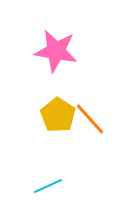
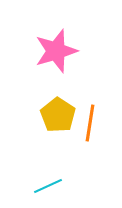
pink star: rotated 27 degrees counterclockwise
orange line: moved 4 px down; rotated 51 degrees clockwise
